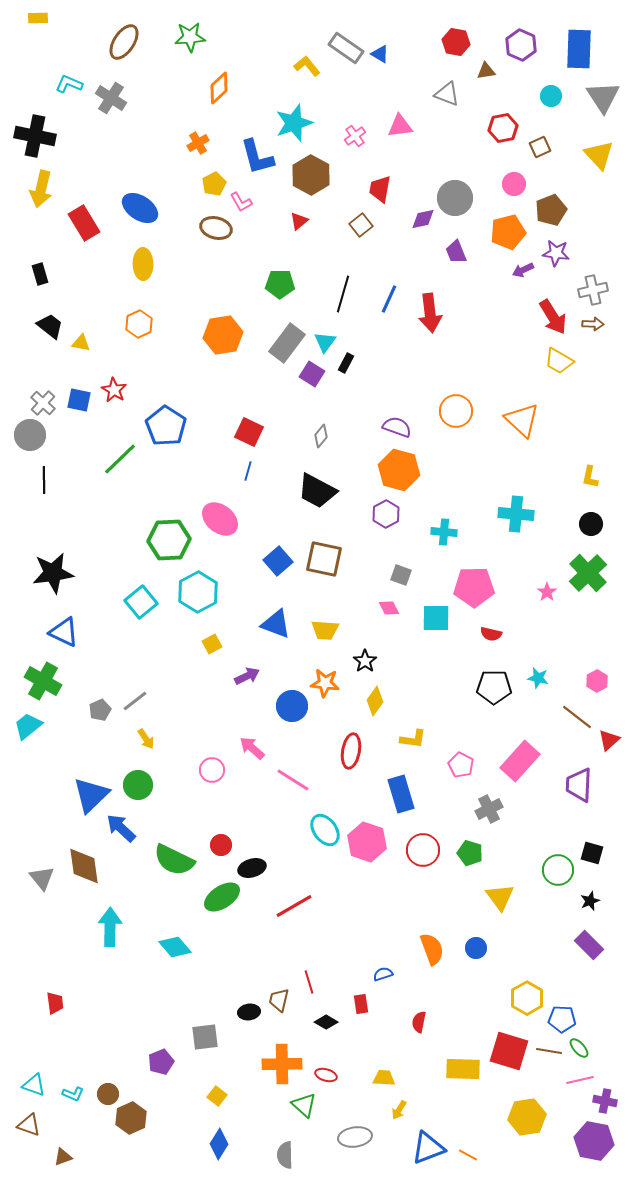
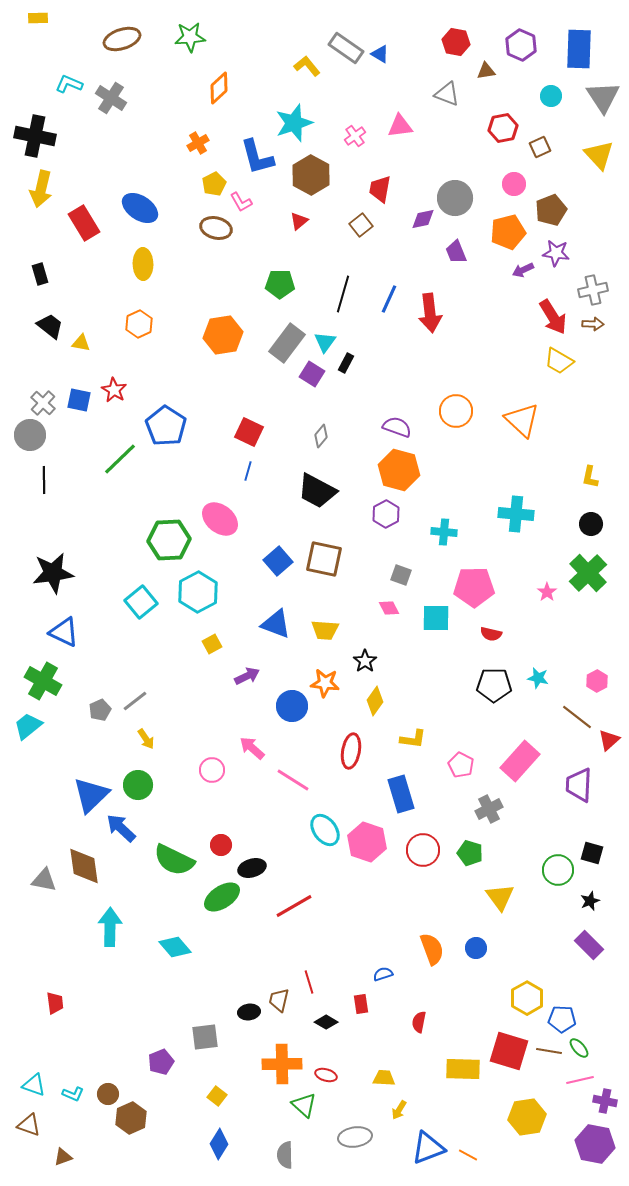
brown ellipse at (124, 42): moved 2 px left, 3 px up; rotated 39 degrees clockwise
black pentagon at (494, 687): moved 2 px up
gray triangle at (42, 878): moved 2 px right, 2 px down; rotated 40 degrees counterclockwise
purple hexagon at (594, 1141): moved 1 px right, 3 px down
